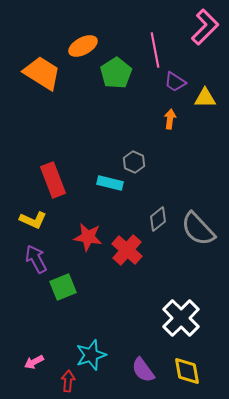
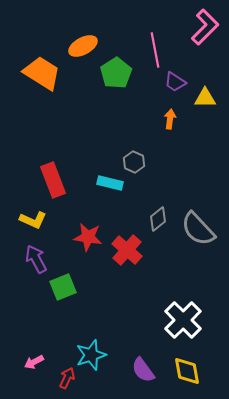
white cross: moved 2 px right, 2 px down
red arrow: moved 1 px left, 3 px up; rotated 20 degrees clockwise
